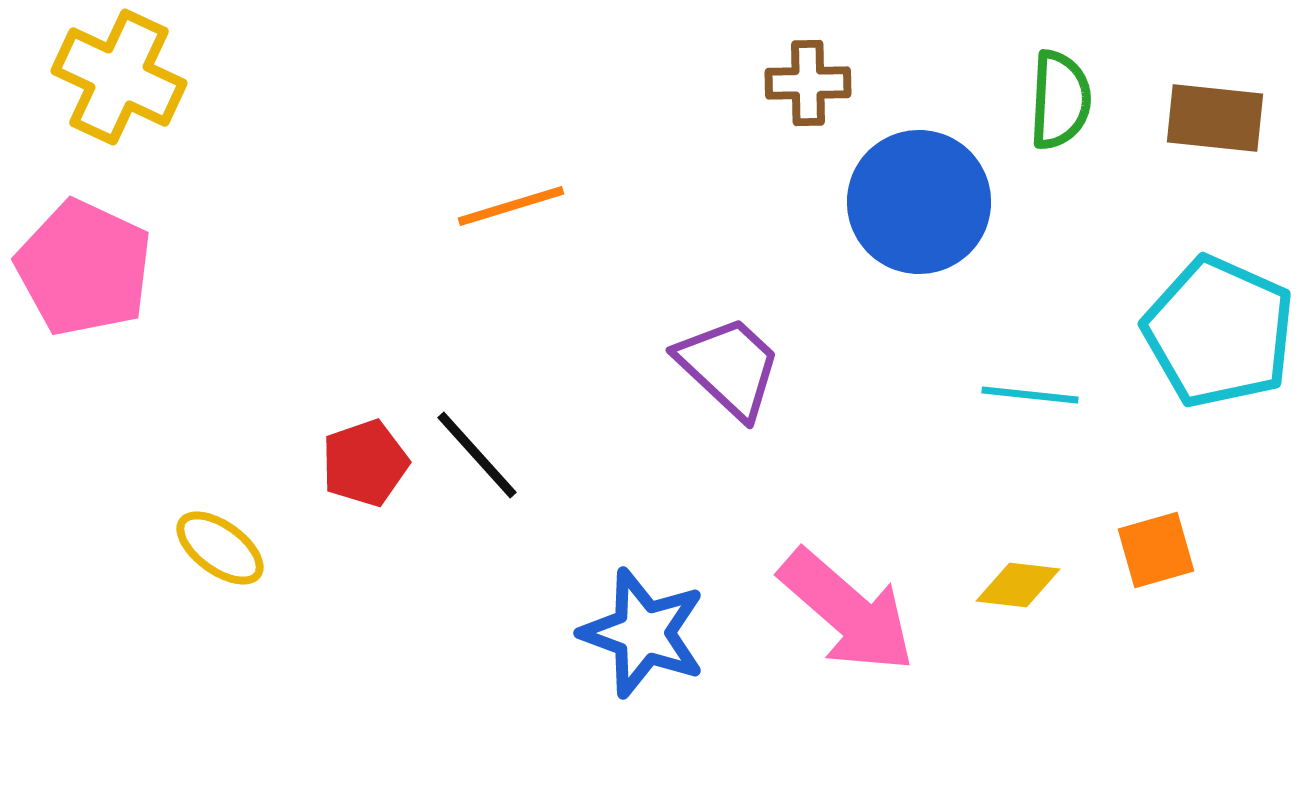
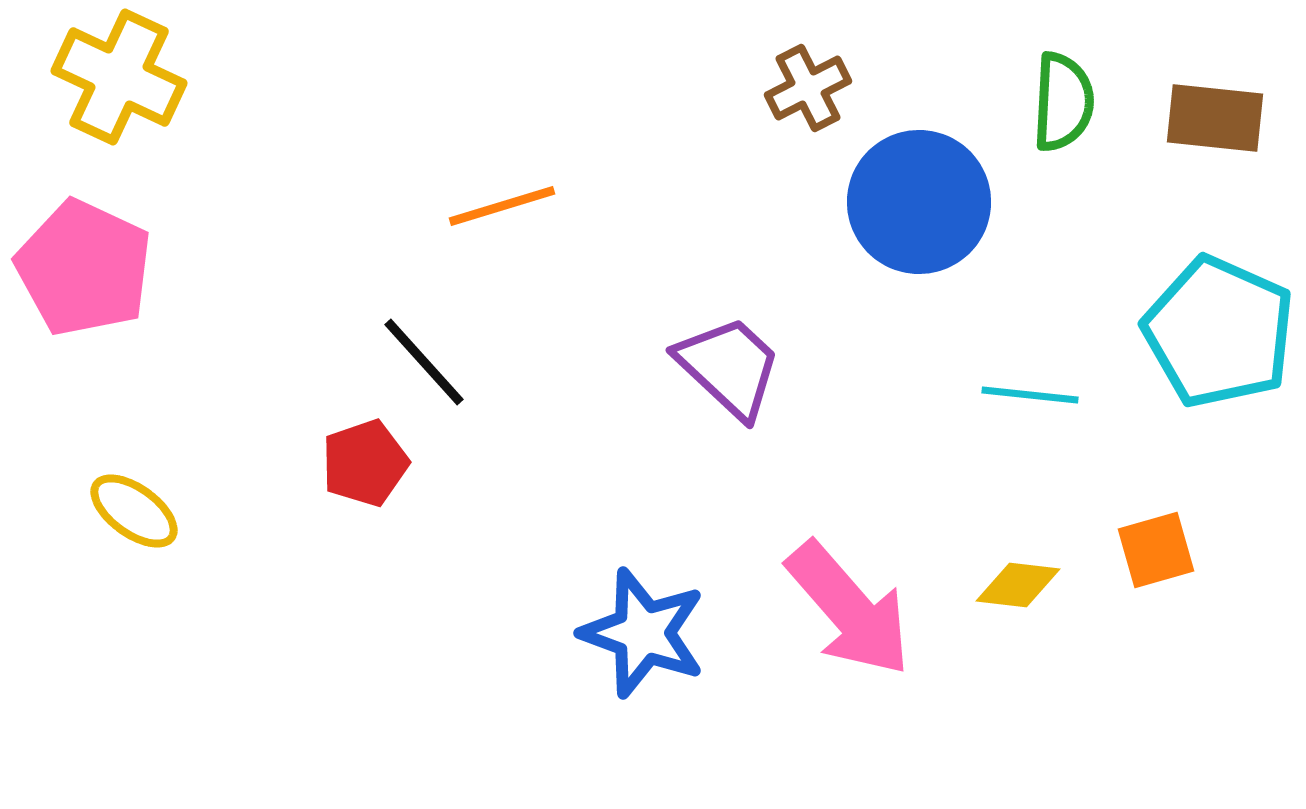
brown cross: moved 5 px down; rotated 26 degrees counterclockwise
green semicircle: moved 3 px right, 2 px down
orange line: moved 9 px left
black line: moved 53 px left, 93 px up
yellow ellipse: moved 86 px left, 37 px up
pink arrow: moved 2 px right, 2 px up; rotated 8 degrees clockwise
